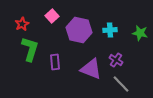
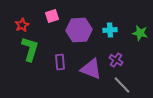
pink square: rotated 24 degrees clockwise
red star: moved 1 px down
purple hexagon: rotated 15 degrees counterclockwise
purple rectangle: moved 5 px right
gray line: moved 1 px right, 1 px down
